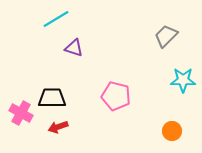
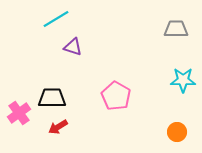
gray trapezoid: moved 10 px right, 7 px up; rotated 45 degrees clockwise
purple triangle: moved 1 px left, 1 px up
pink pentagon: rotated 16 degrees clockwise
pink cross: moved 2 px left; rotated 25 degrees clockwise
red arrow: rotated 12 degrees counterclockwise
orange circle: moved 5 px right, 1 px down
